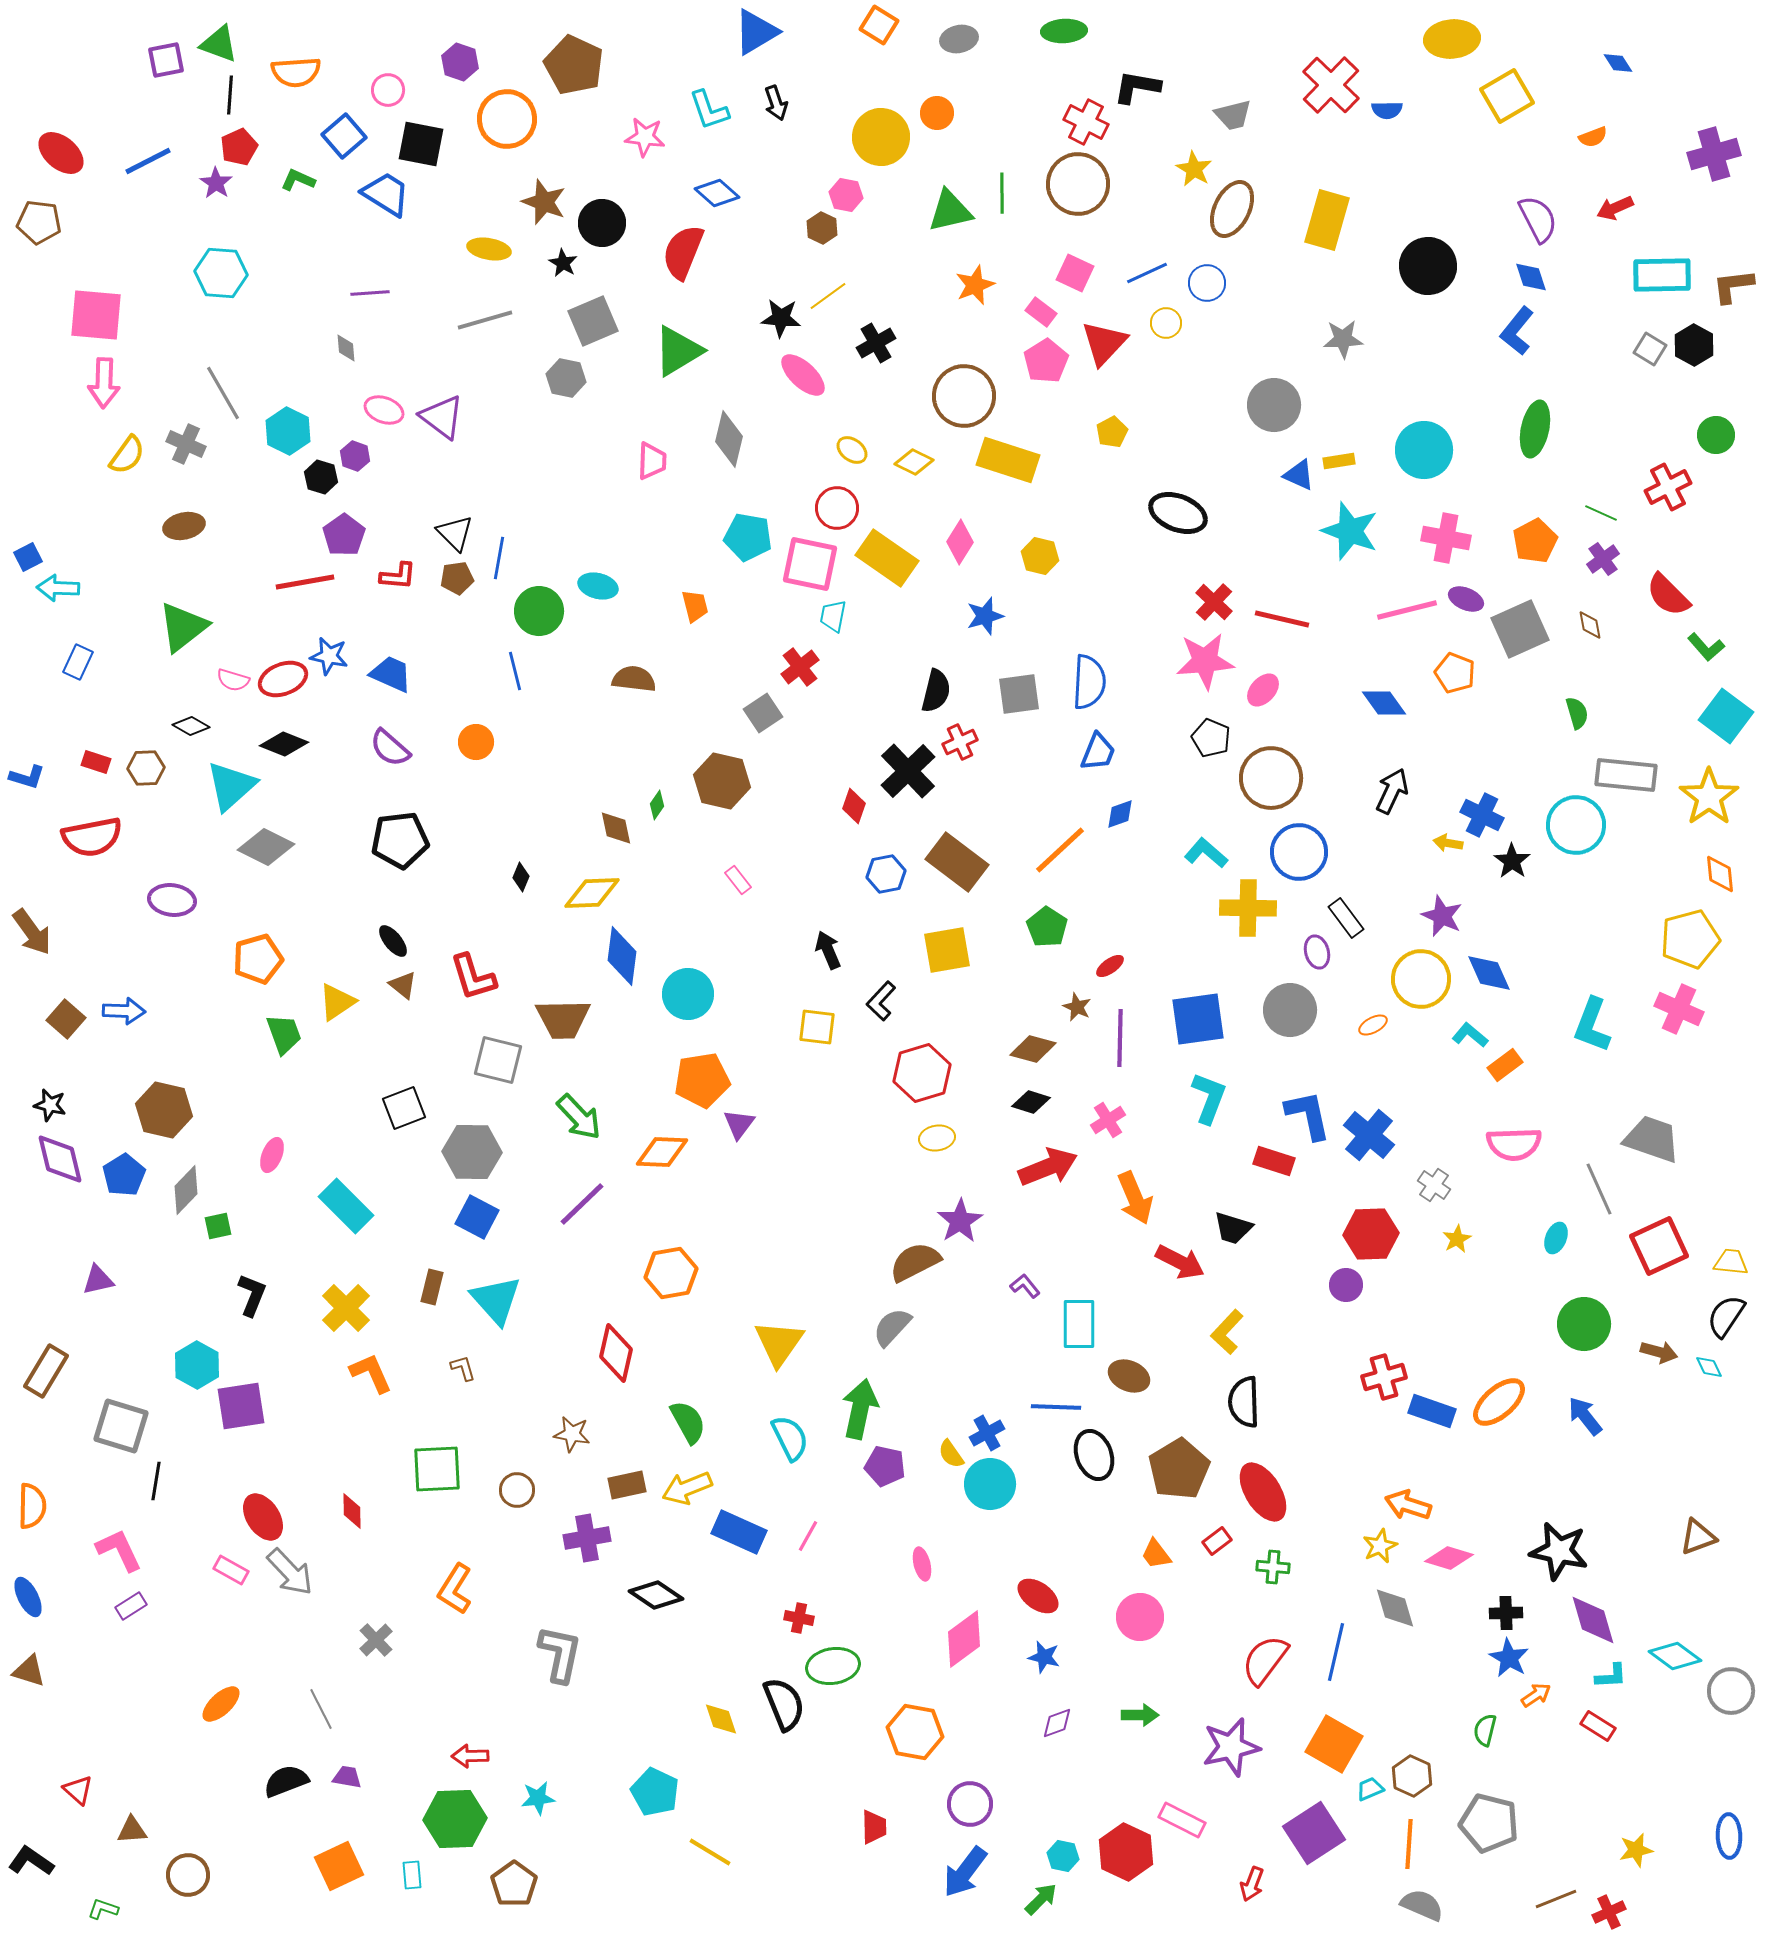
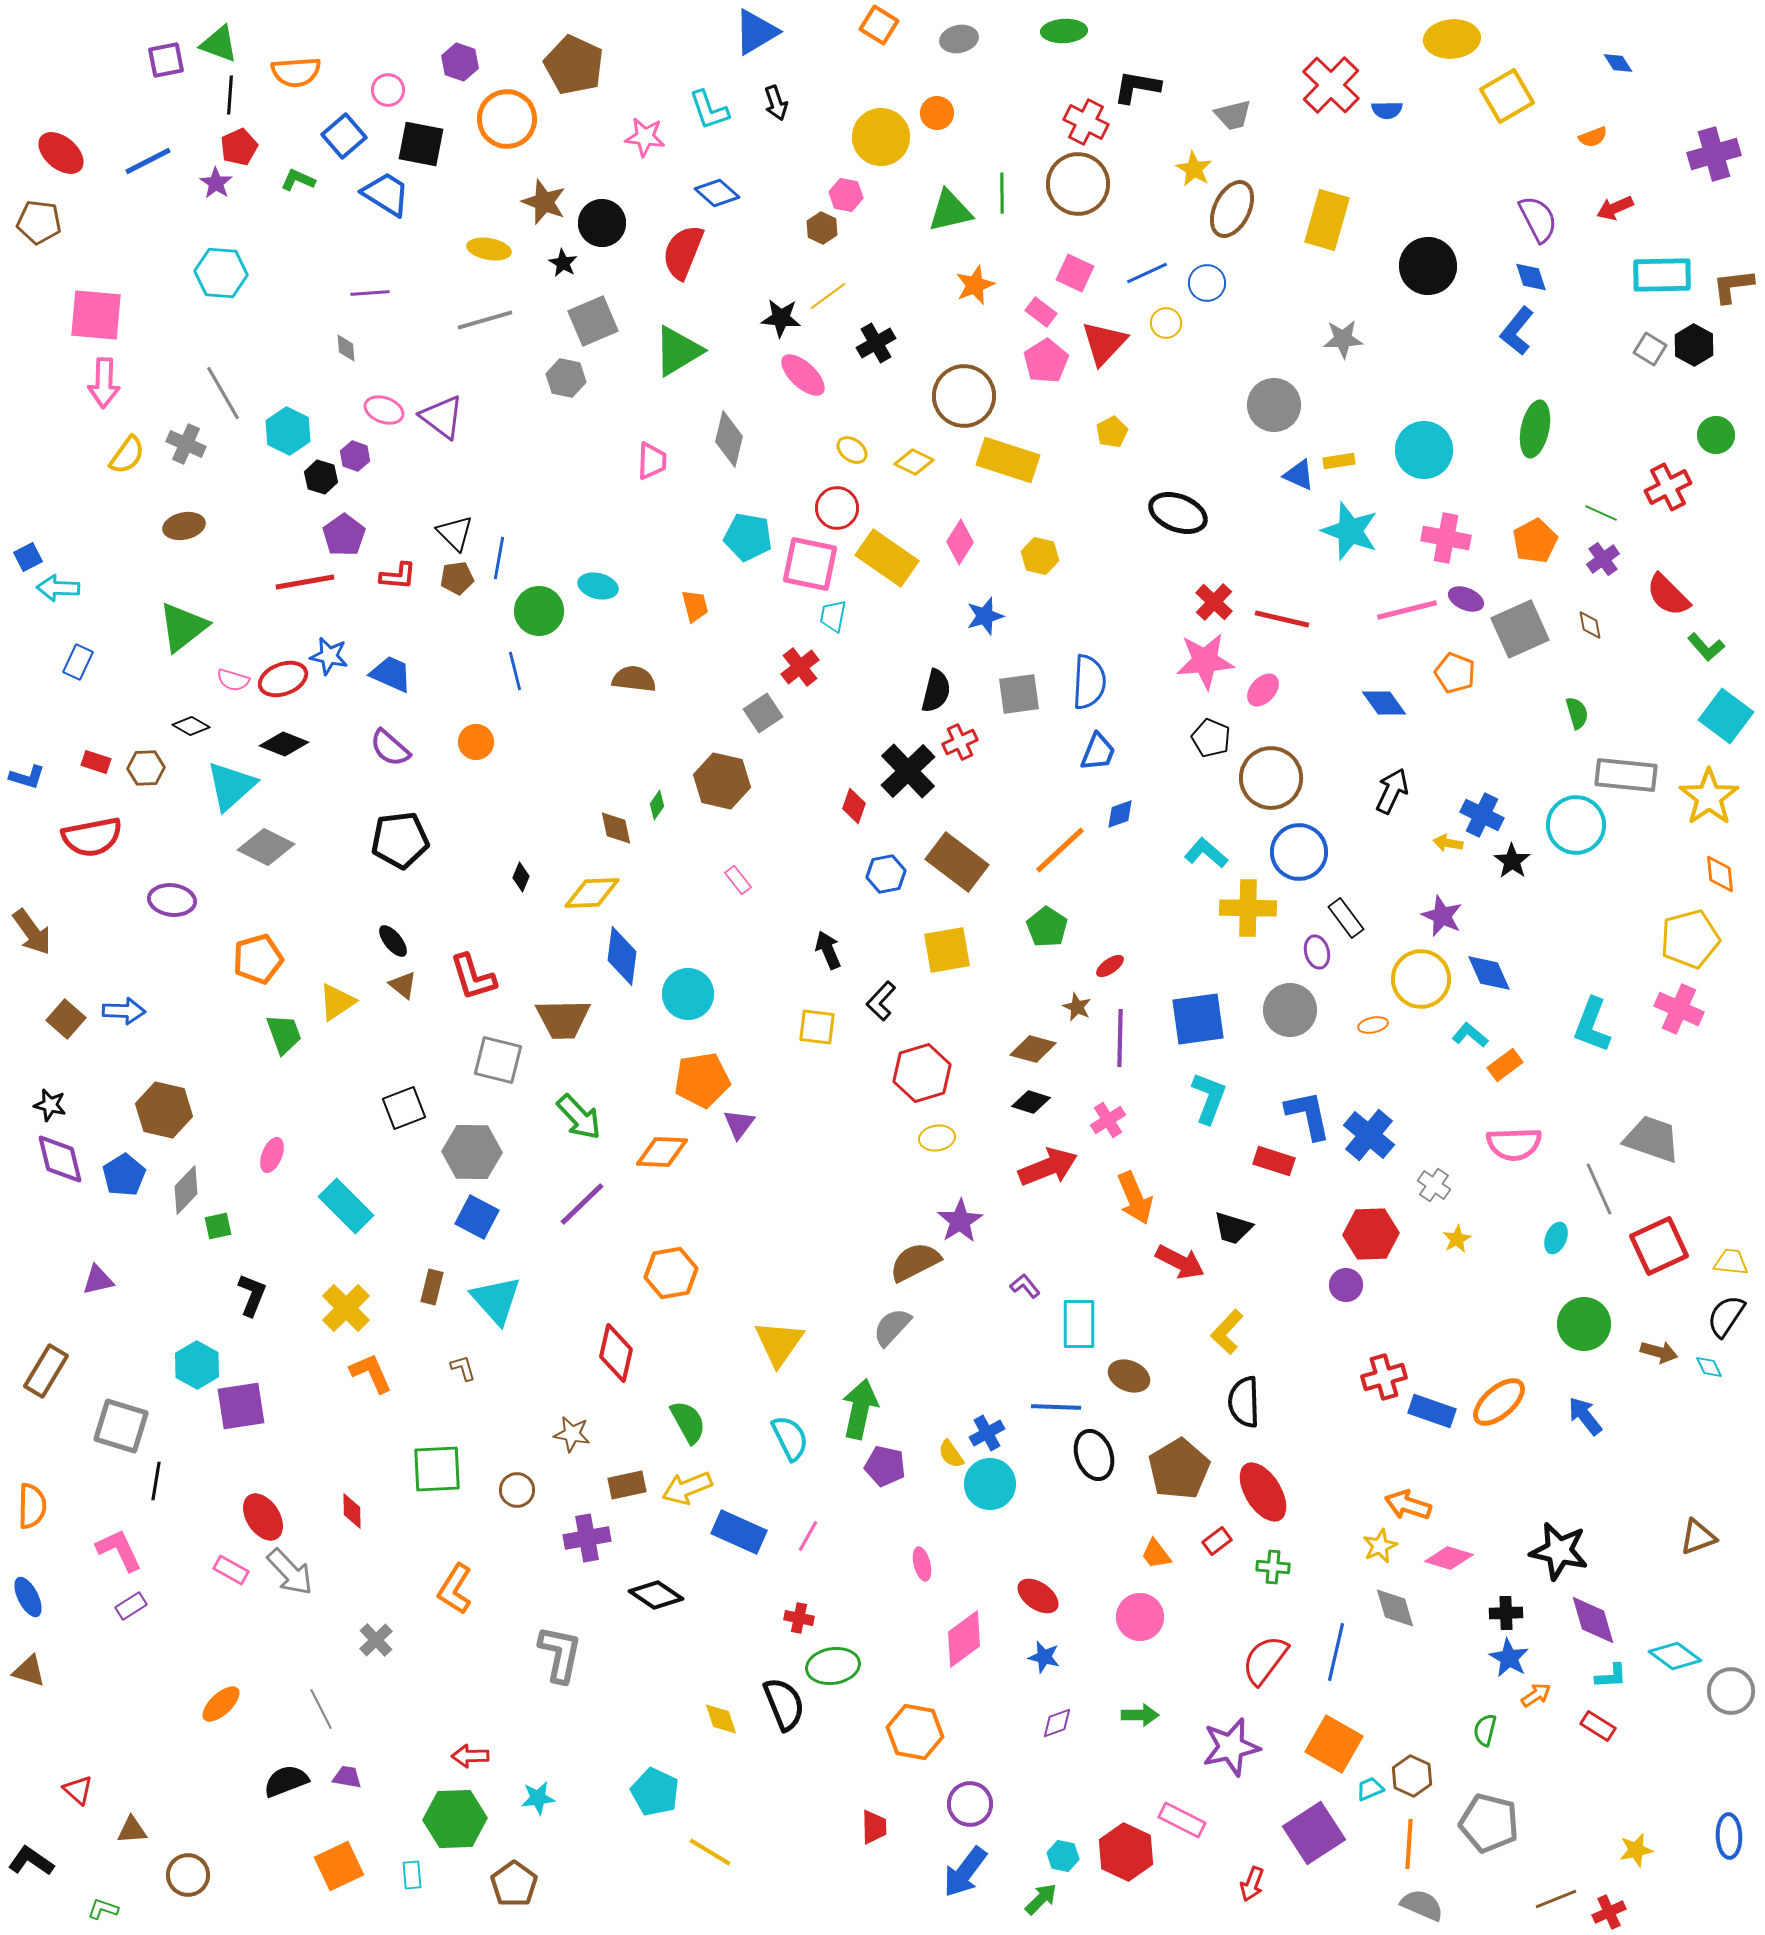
orange ellipse at (1373, 1025): rotated 16 degrees clockwise
